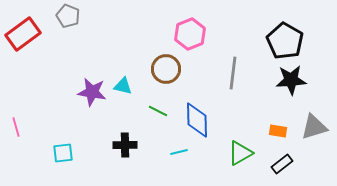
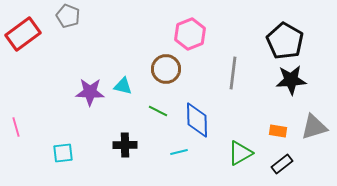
purple star: moved 2 px left; rotated 8 degrees counterclockwise
